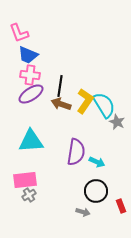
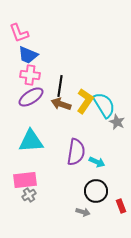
purple ellipse: moved 3 px down
